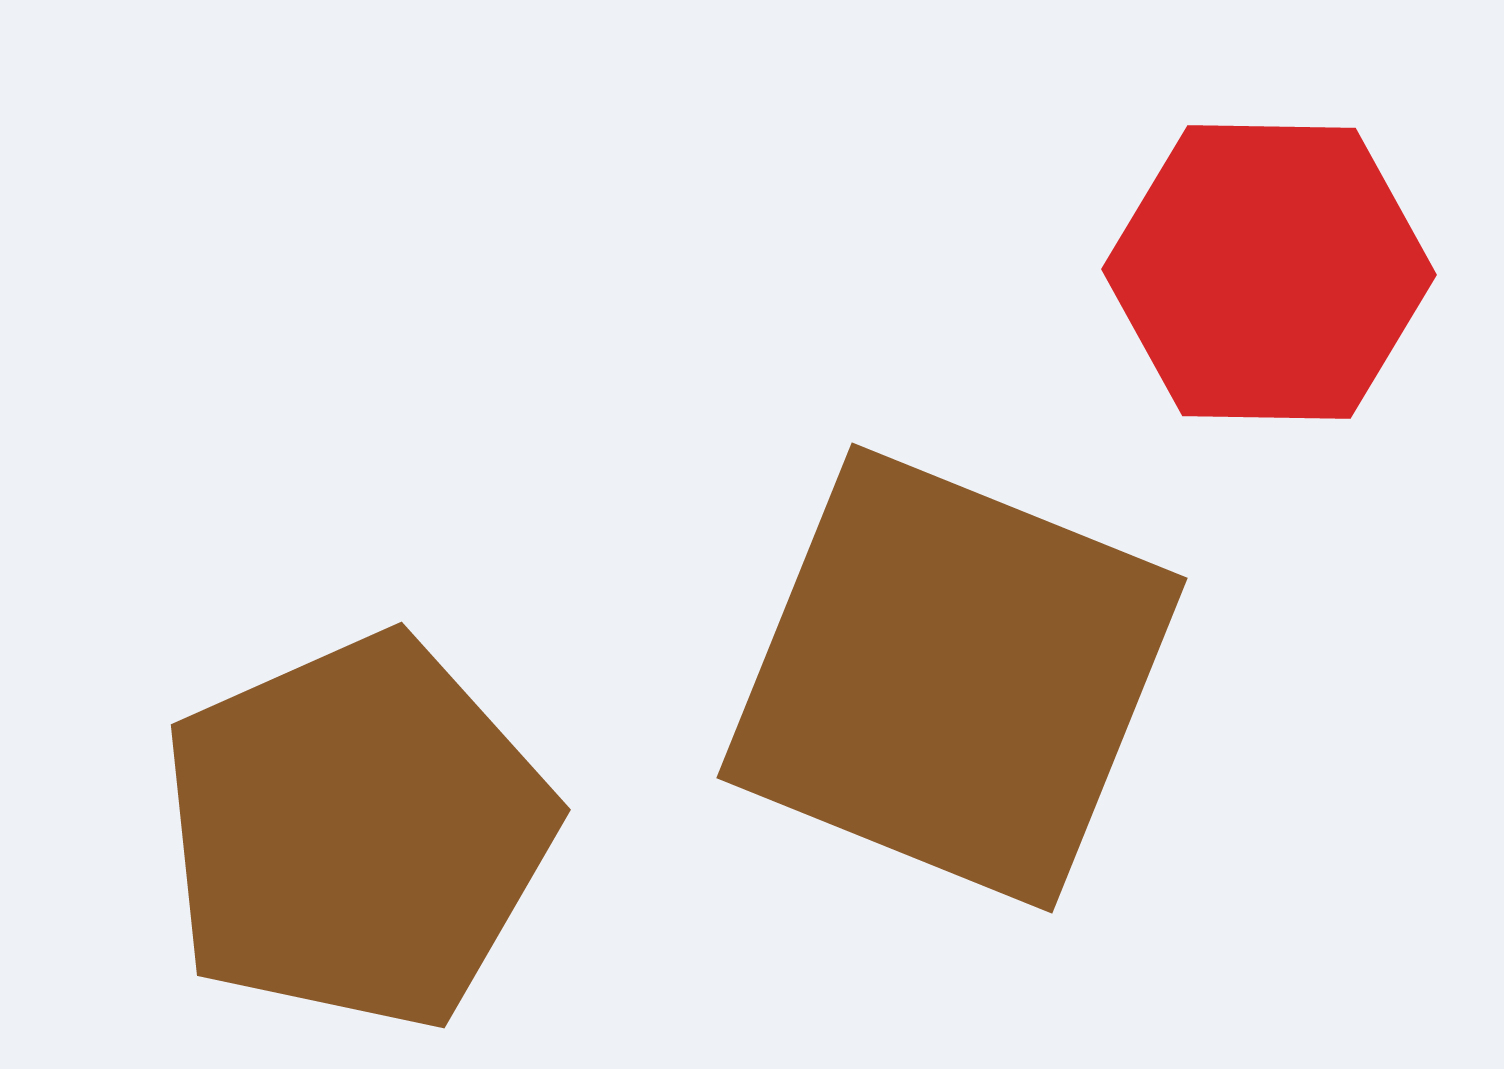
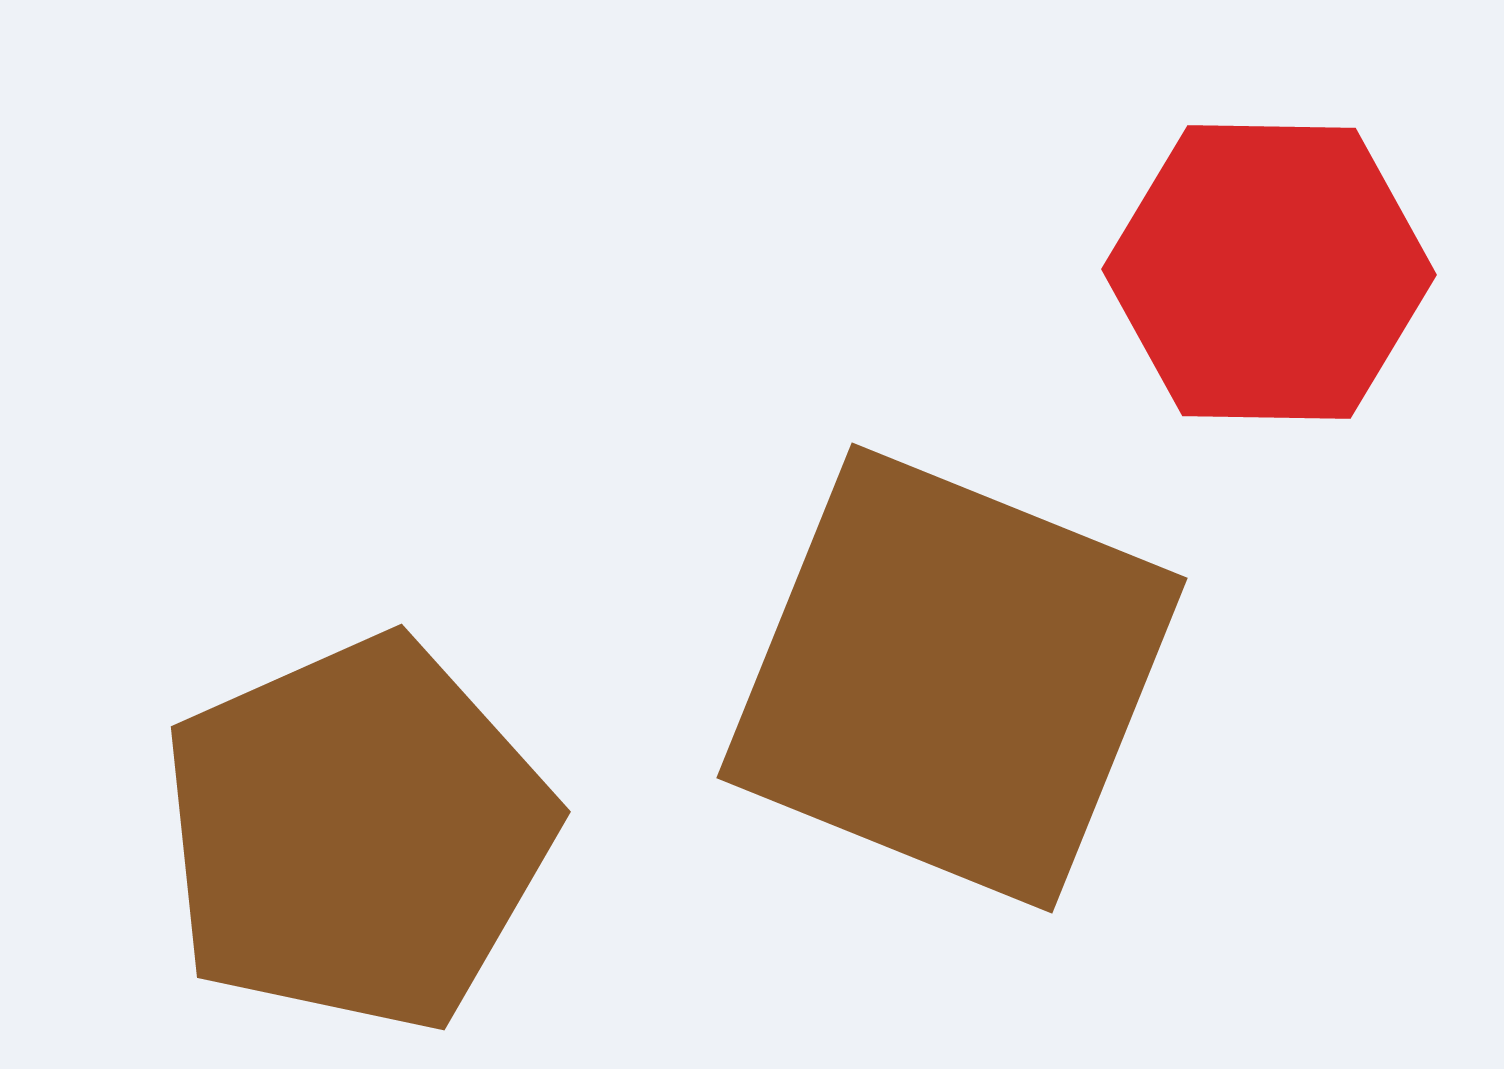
brown pentagon: moved 2 px down
